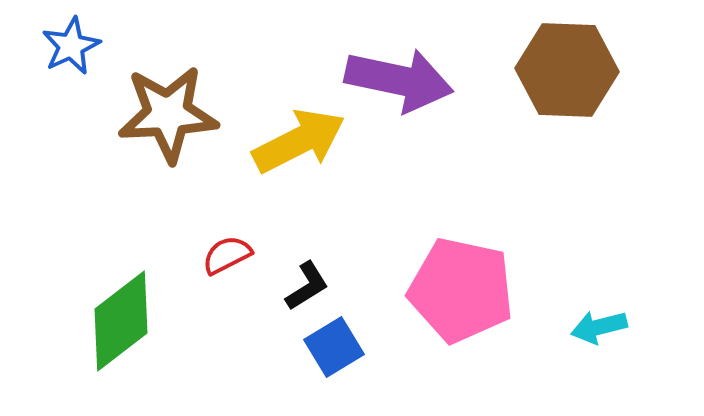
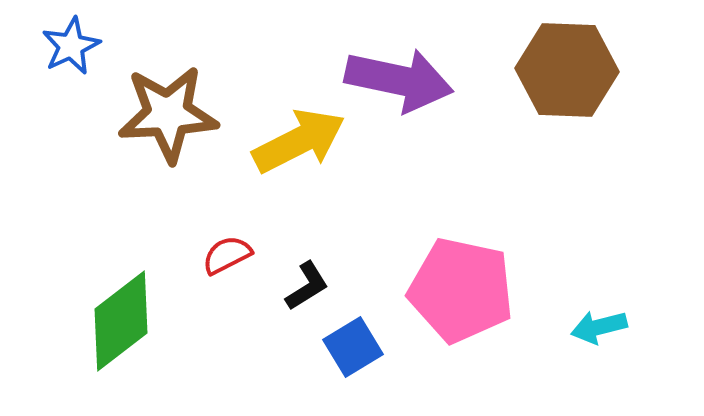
blue square: moved 19 px right
